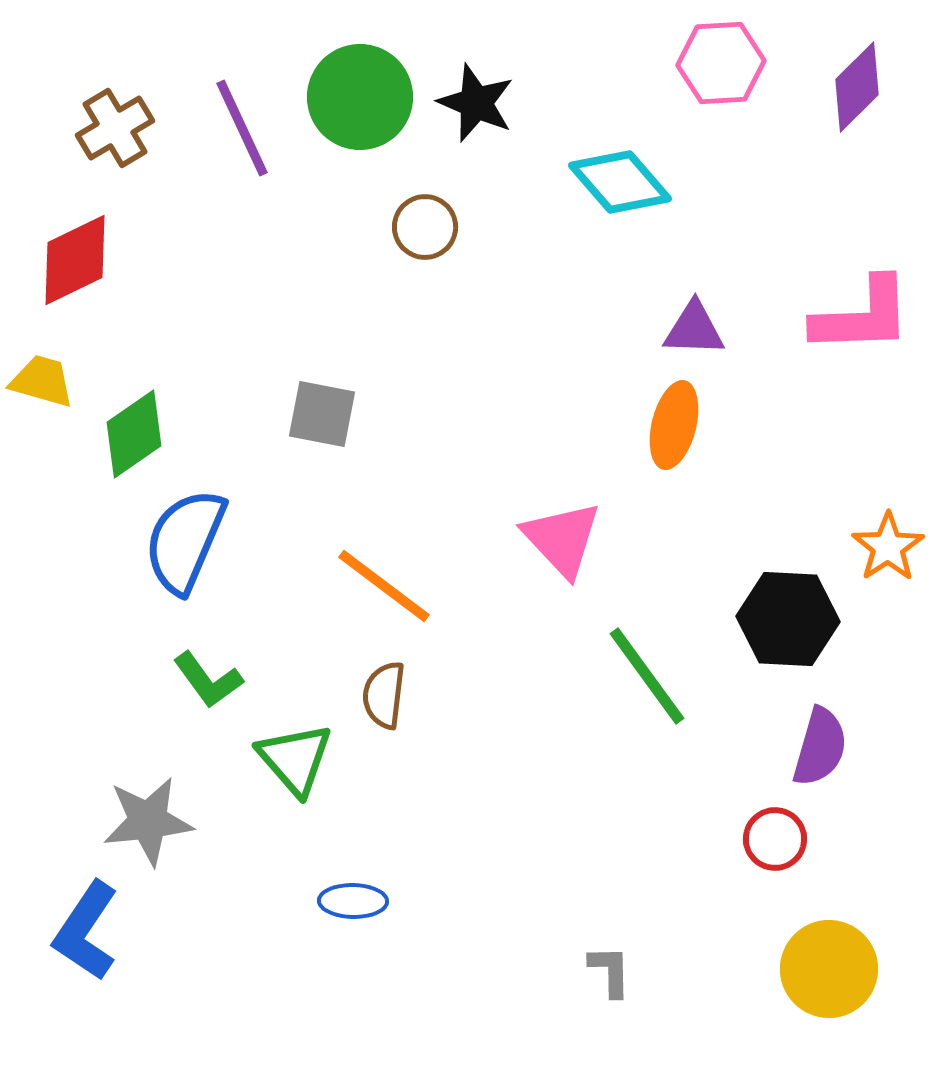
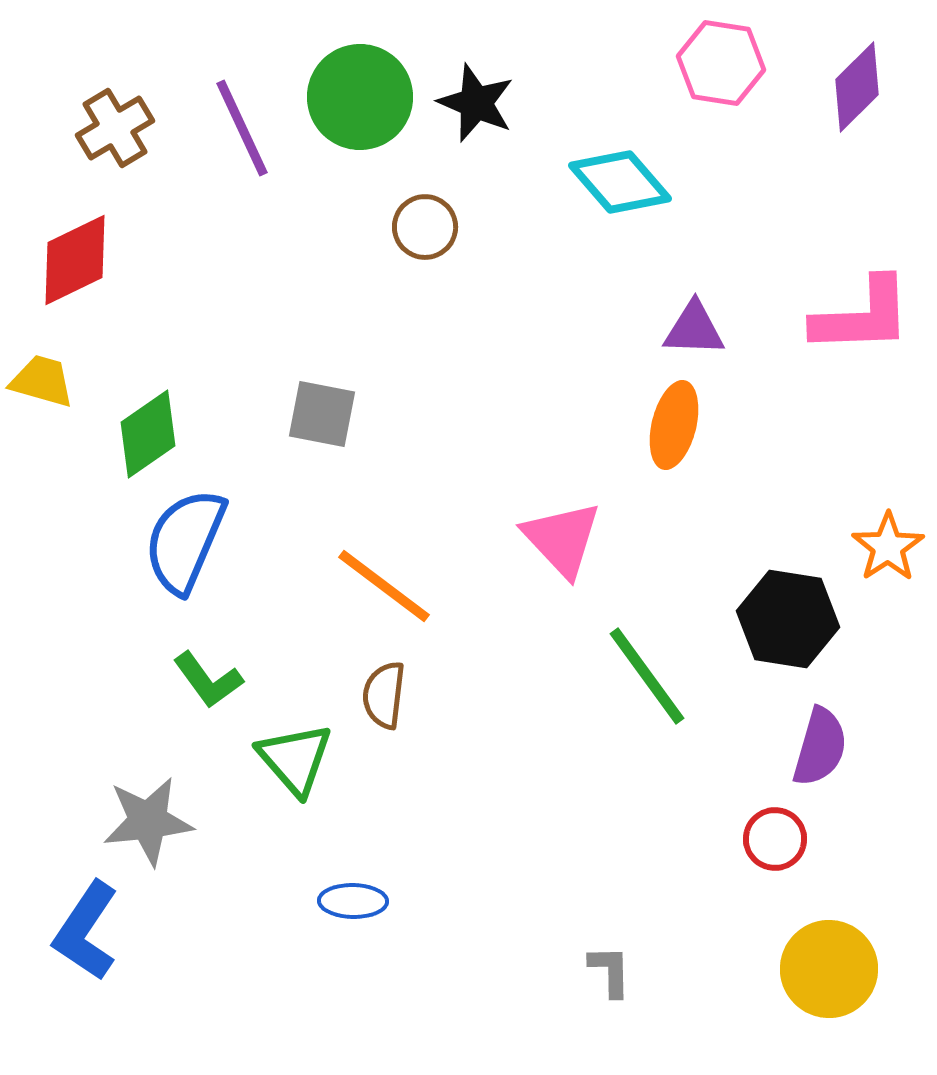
pink hexagon: rotated 12 degrees clockwise
green diamond: moved 14 px right
black hexagon: rotated 6 degrees clockwise
